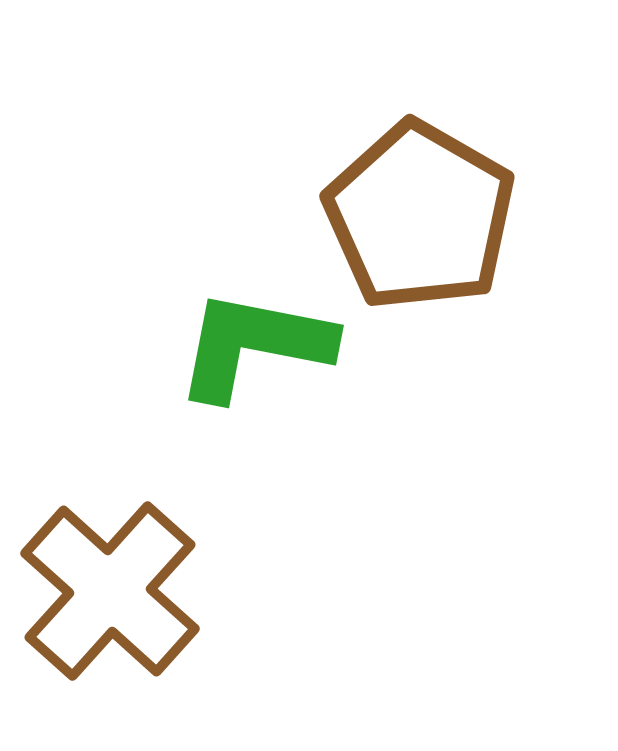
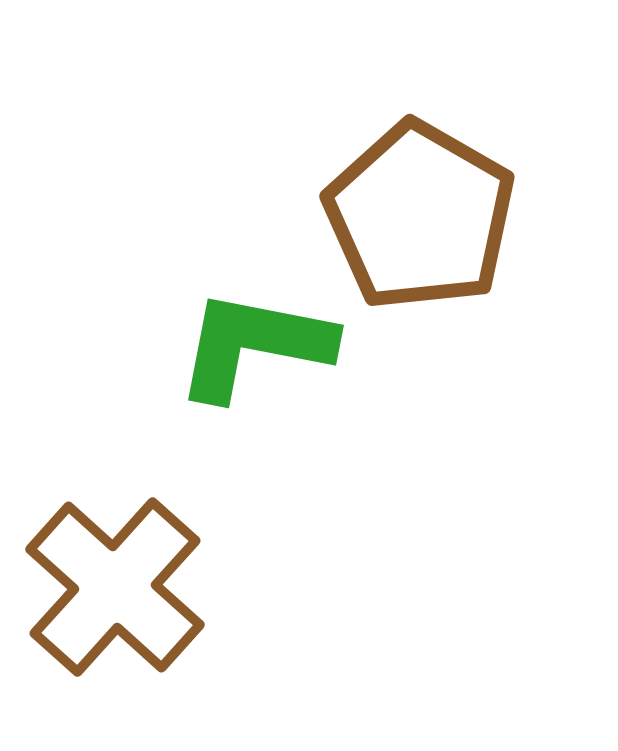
brown cross: moved 5 px right, 4 px up
